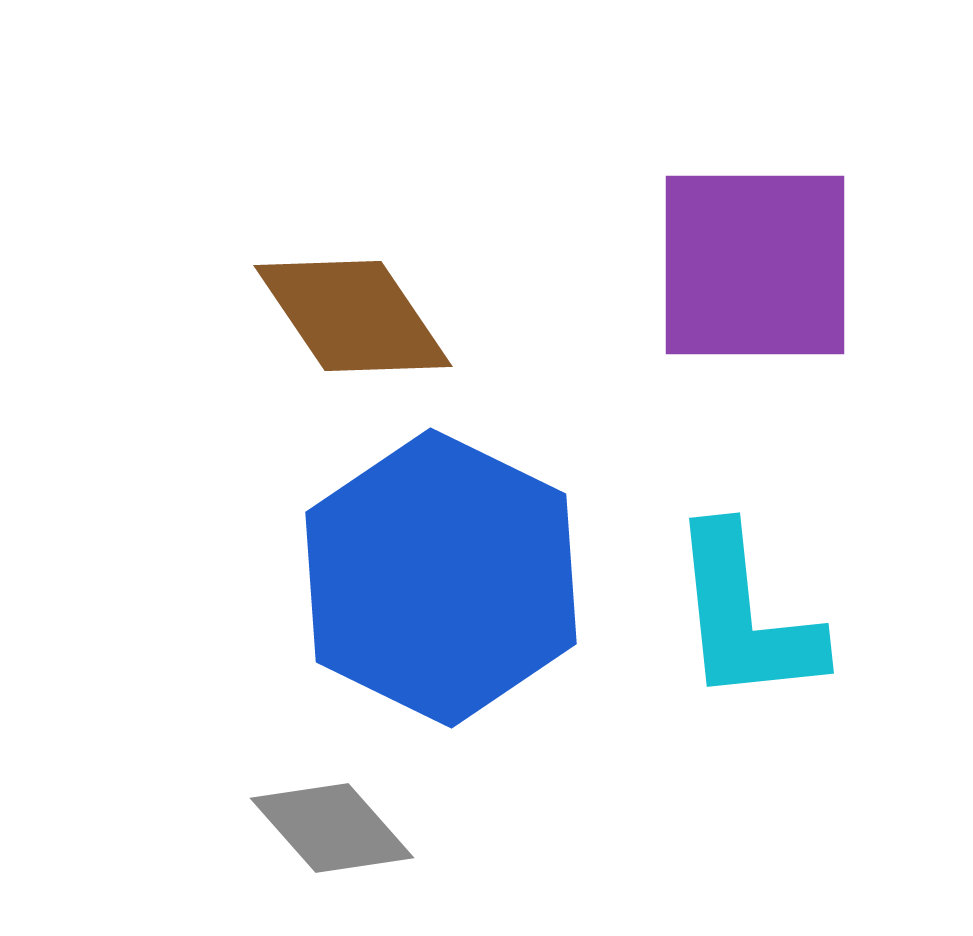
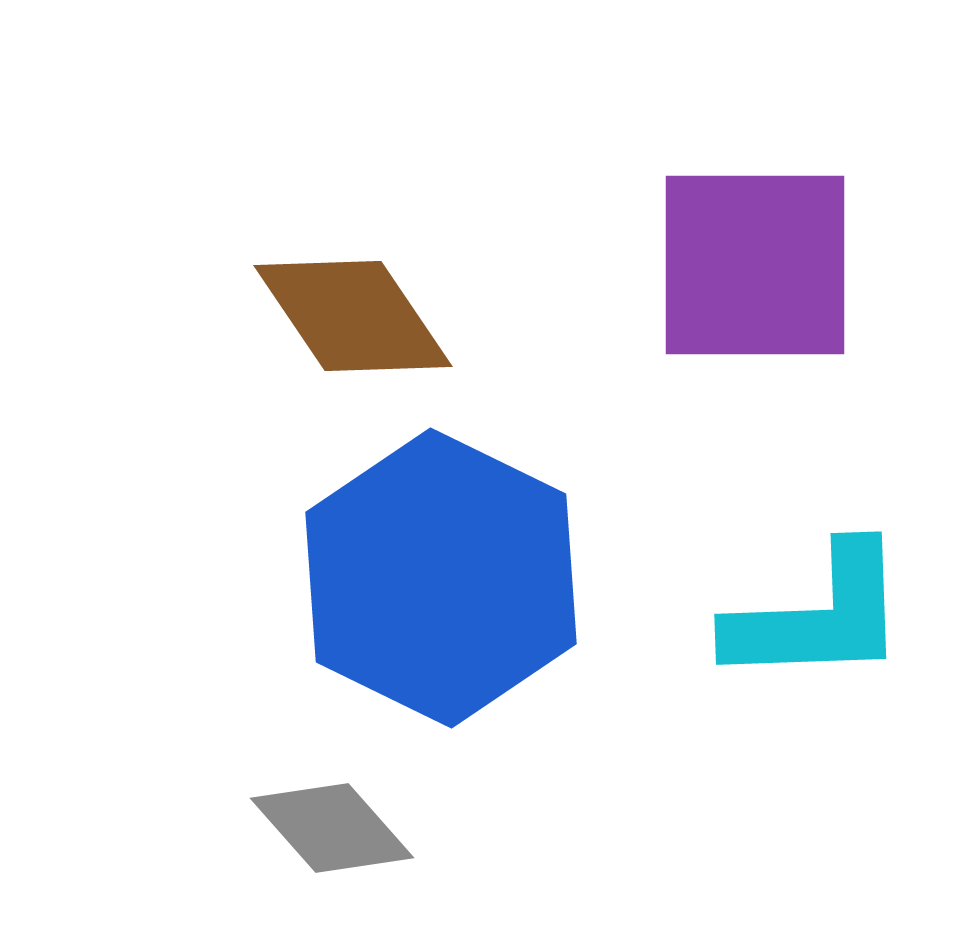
cyan L-shape: moved 73 px right; rotated 86 degrees counterclockwise
